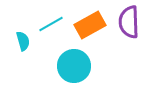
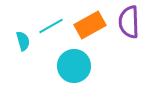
cyan line: moved 2 px down
